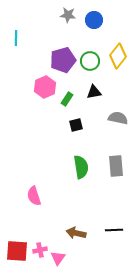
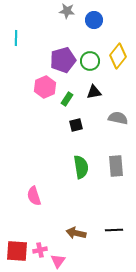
gray star: moved 1 px left, 4 px up
pink triangle: moved 3 px down
